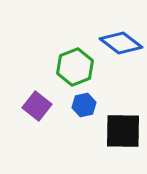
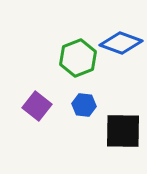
blue diamond: rotated 18 degrees counterclockwise
green hexagon: moved 3 px right, 9 px up
blue hexagon: rotated 20 degrees clockwise
